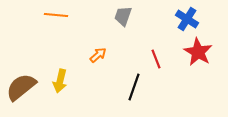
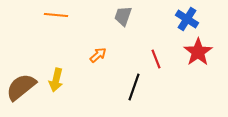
red star: rotated 8 degrees clockwise
yellow arrow: moved 4 px left, 1 px up
